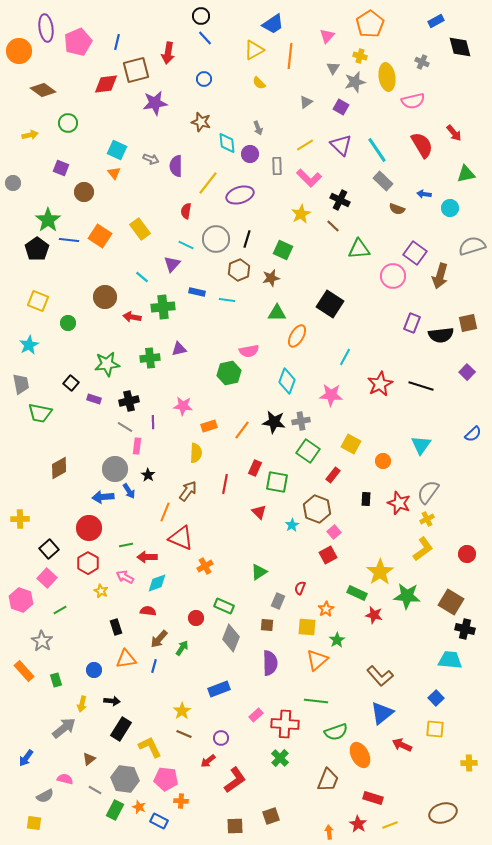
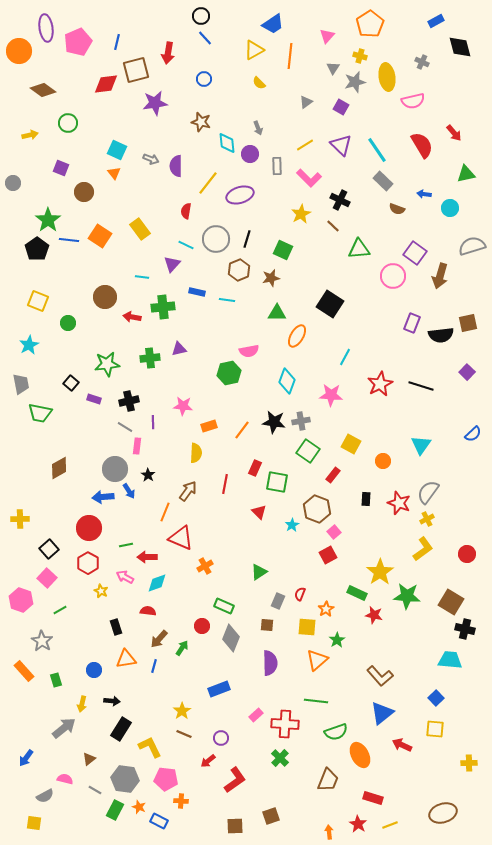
cyan line at (142, 277): rotated 32 degrees counterclockwise
red semicircle at (300, 588): moved 6 px down
red circle at (196, 618): moved 6 px right, 8 px down
